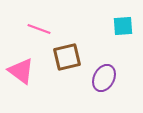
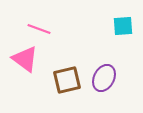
brown square: moved 23 px down
pink triangle: moved 4 px right, 12 px up
